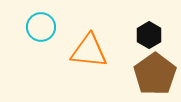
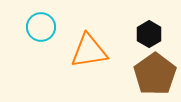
black hexagon: moved 1 px up
orange triangle: rotated 15 degrees counterclockwise
